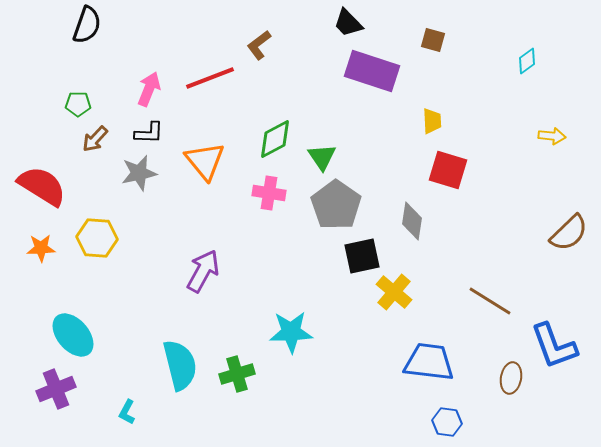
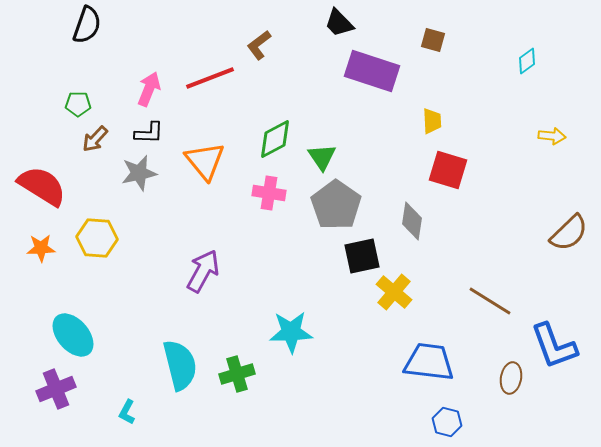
black trapezoid: moved 9 px left
blue hexagon: rotated 8 degrees clockwise
